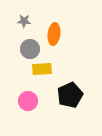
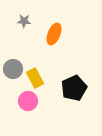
orange ellipse: rotated 15 degrees clockwise
gray circle: moved 17 px left, 20 px down
yellow rectangle: moved 7 px left, 9 px down; rotated 66 degrees clockwise
black pentagon: moved 4 px right, 7 px up
